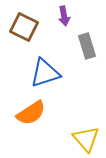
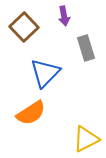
brown square: rotated 20 degrees clockwise
gray rectangle: moved 1 px left, 2 px down
blue triangle: rotated 28 degrees counterclockwise
yellow triangle: rotated 44 degrees clockwise
